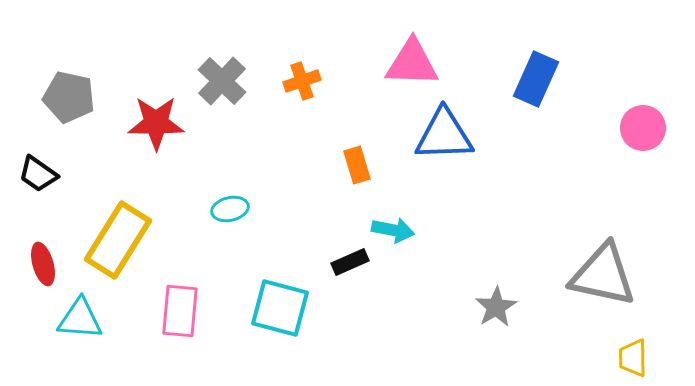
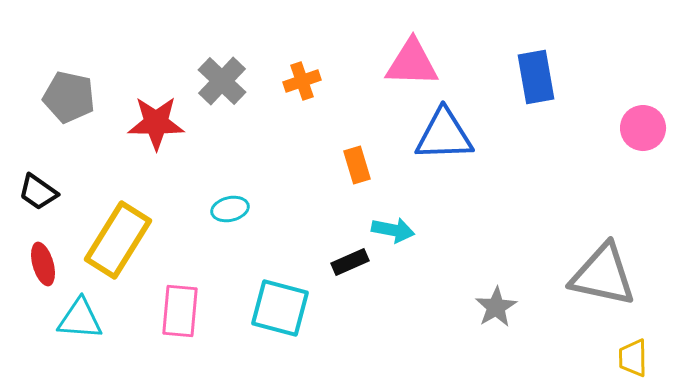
blue rectangle: moved 2 px up; rotated 34 degrees counterclockwise
black trapezoid: moved 18 px down
